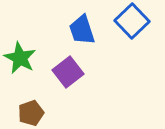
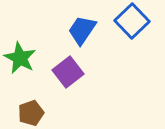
blue trapezoid: rotated 52 degrees clockwise
